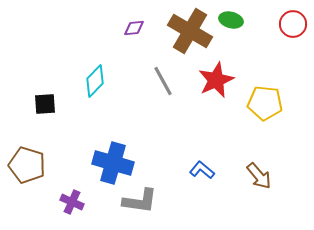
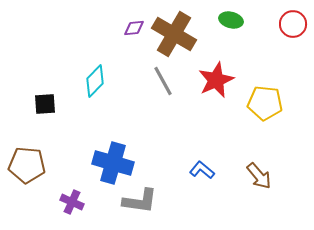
brown cross: moved 16 px left, 3 px down
brown pentagon: rotated 12 degrees counterclockwise
